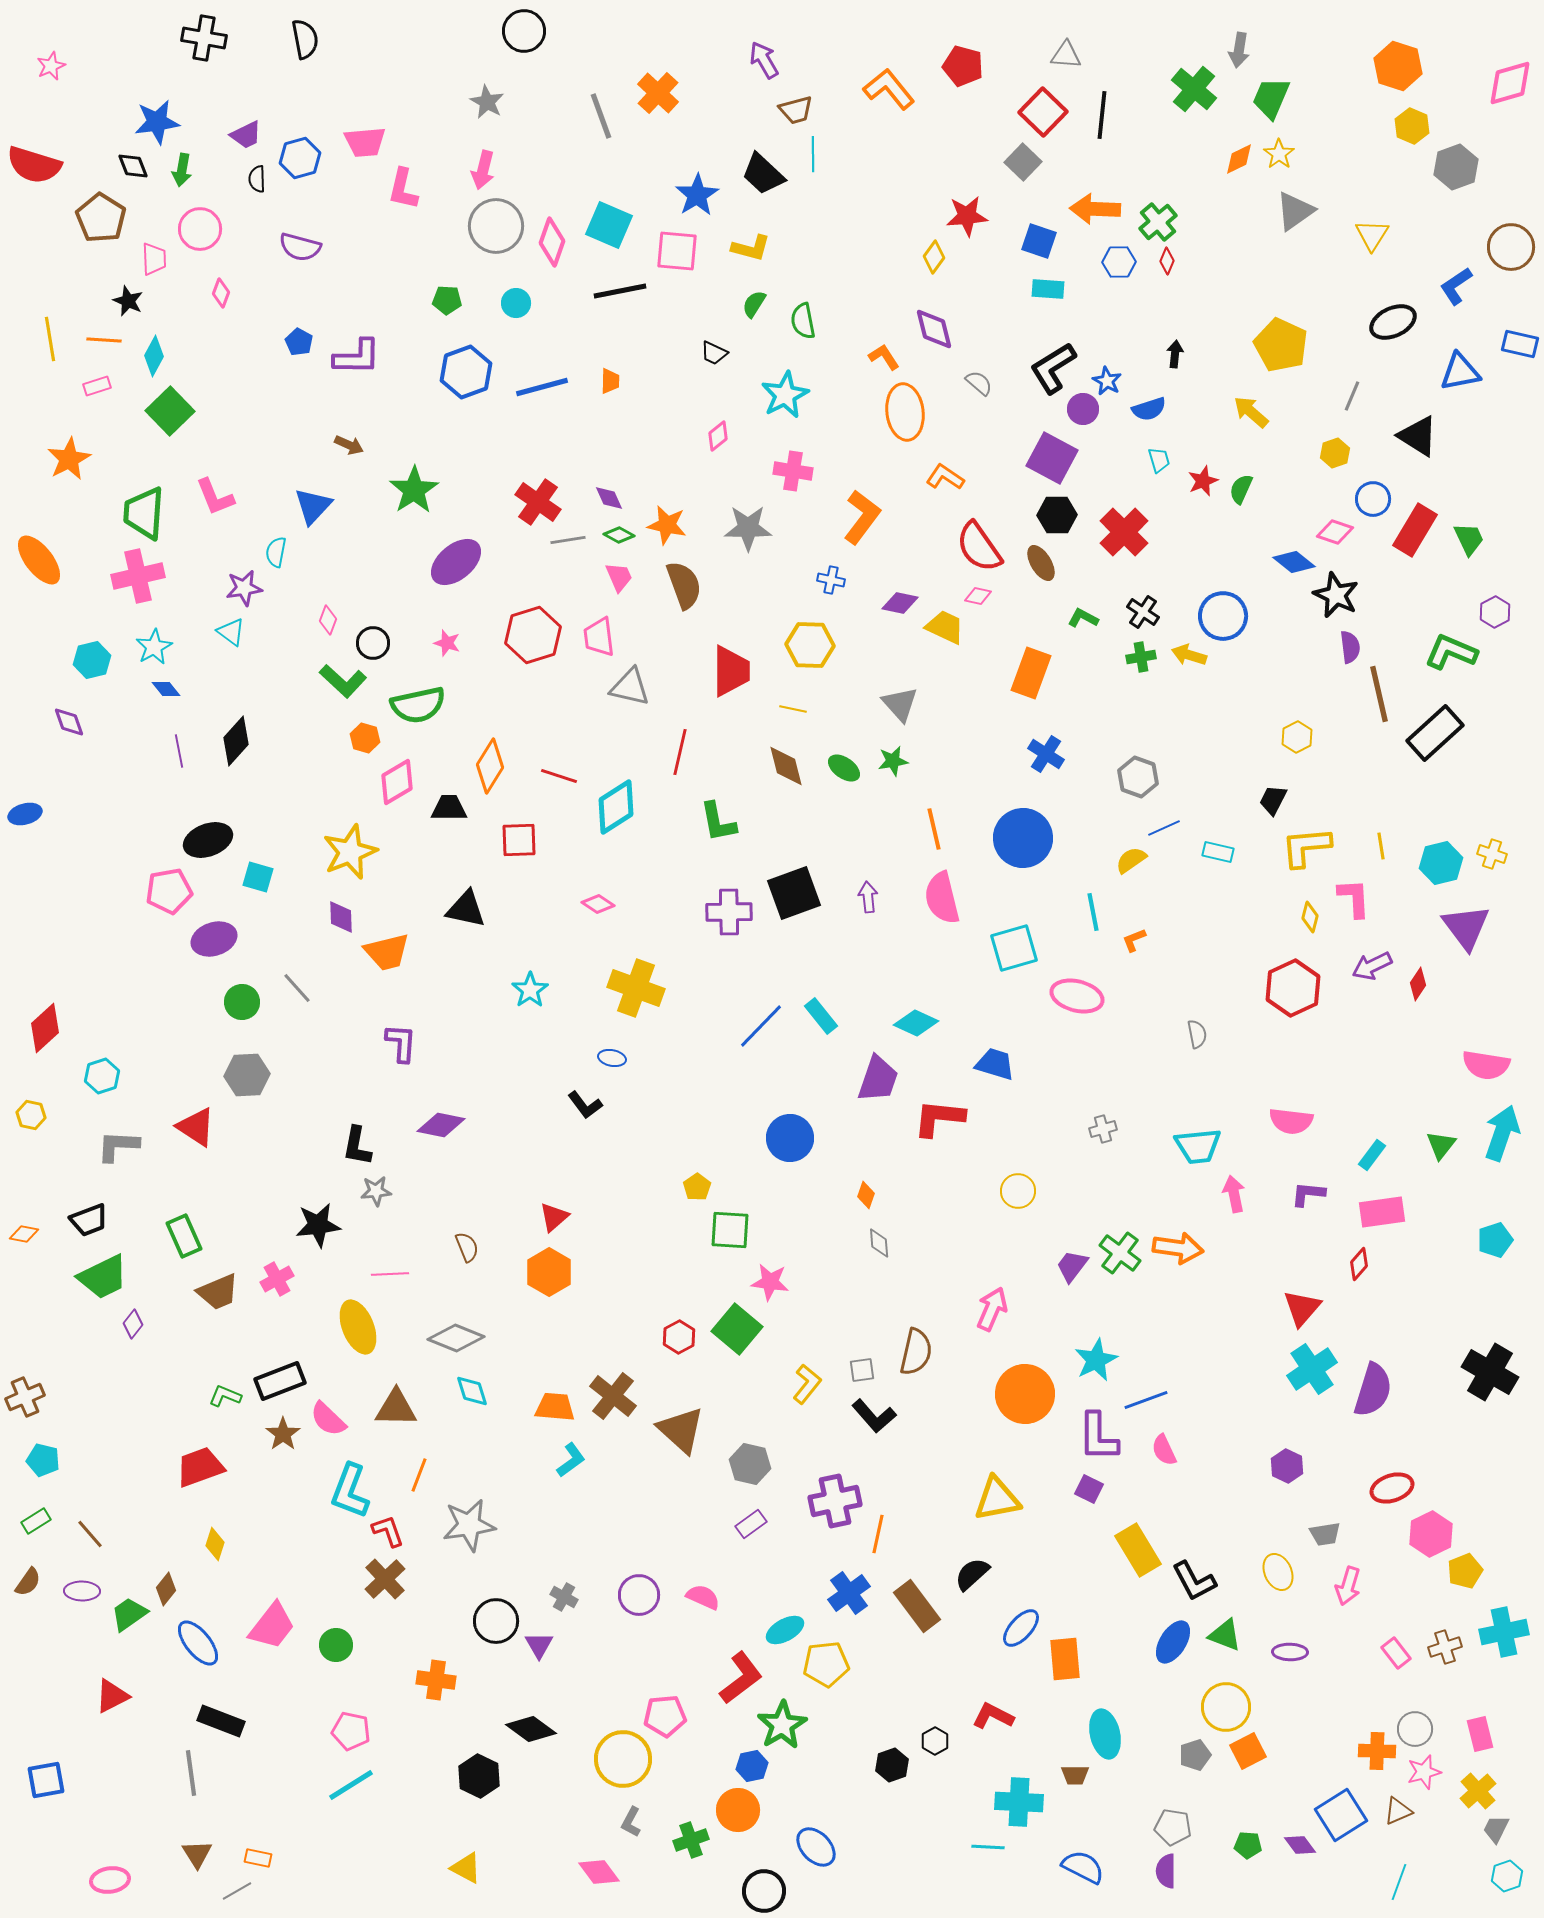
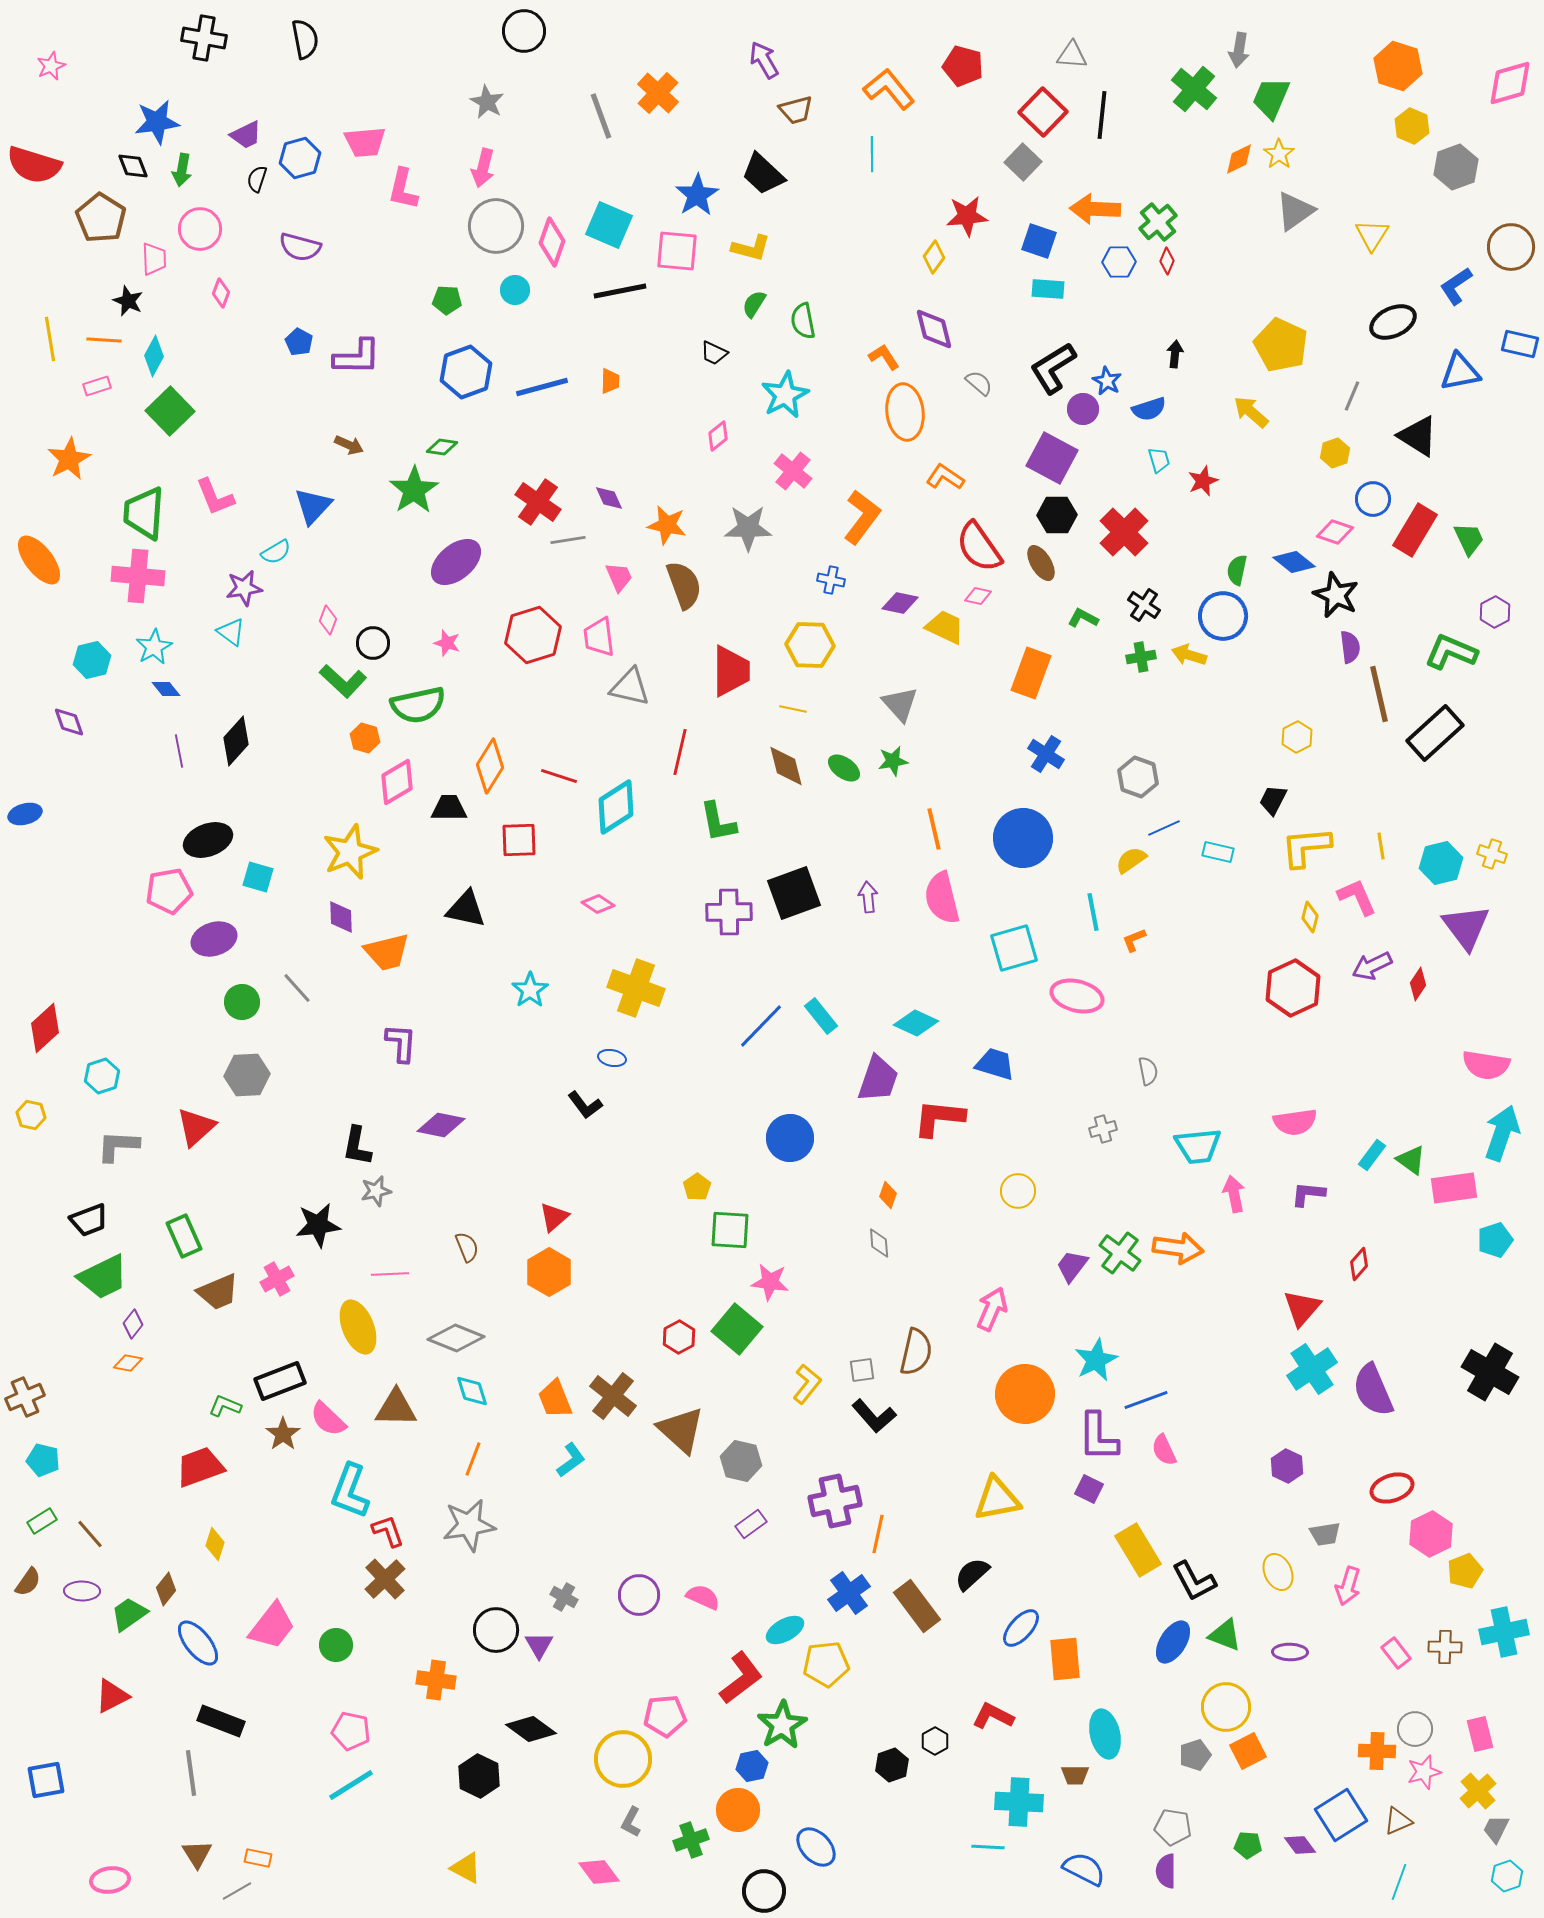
gray triangle at (1066, 55): moved 6 px right
cyan line at (813, 154): moved 59 px right
pink arrow at (483, 170): moved 2 px up
black semicircle at (257, 179): rotated 20 degrees clockwise
cyan circle at (516, 303): moved 1 px left, 13 px up
pink cross at (793, 471): rotated 30 degrees clockwise
green semicircle at (1241, 489): moved 4 px left, 81 px down; rotated 12 degrees counterclockwise
green diamond at (619, 535): moved 177 px left, 88 px up; rotated 20 degrees counterclockwise
cyan semicircle at (276, 552): rotated 132 degrees counterclockwise
pink cross at (138, 576): rotated 18 degrees clockwise
black cross at (1143, 612): moved 1 px right, 7 px up
pink L-shape at (1354, 898): moved 3 px right, 1 px up; rotated 21 degrees counterclockwise
gray semicircle at (1197, 1034): moved 49 px left, 37 px down
pink semicircle at (1291, 1121): moved 4 px right, 1 px down; rotated 15 degrees counterclockwise
red triangle at (196, 1127): rotated 45 degrees clockwise
green triangle at (1441, 1145): moved 30 px left, 15 px down; rotated 32 degrees counterclockwise
gray star at (376, 1191): rotated 8 degrees counterclockwise
orange diamond at (866, 1195): moved 22 px right
pink rectangle at (1382, 1212): moved 72 px right, 24 px up
orange diamond at (24, 1234): moved 104 px right, 129 px down
purple semicircle at (1373, 1390): rotated 140 degrees clockwise
green L-shape at (225, 1396): moved 10 px down
orange trapezoid at (555, 1407): moved 8 px up; rotated 117 degrees counterclockwise
gray hexagon at (750, 1464): moved 9 px left, 3 px up
orange line at (419, 1475): moved 54 px right, 16 px up
green rectangle at (36, 1521): moved 6 px right
black circle at (496, 1621): moved 9 px down
brown cross at (1445, 1647): rotated 20 degrees clockwise
brown triangle at (1398, 1811): moved 10 px down
blue semicircle at (1083, 1867): moved 1 px right, 2 px down
